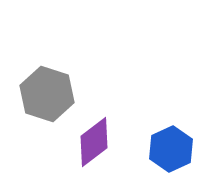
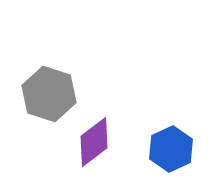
gray hexagon: moved 2 px right
